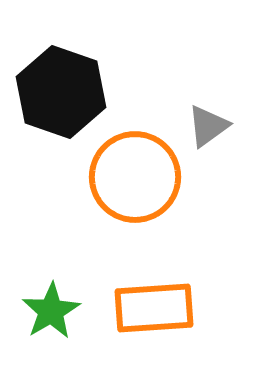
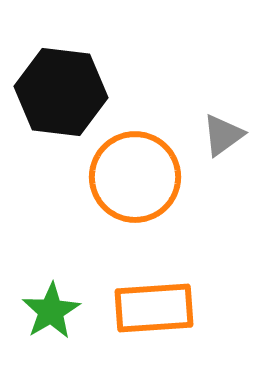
black hexagon: rotated 12 degrees counterclockwise
gray triangle: moved 15 px right, 9 px down
